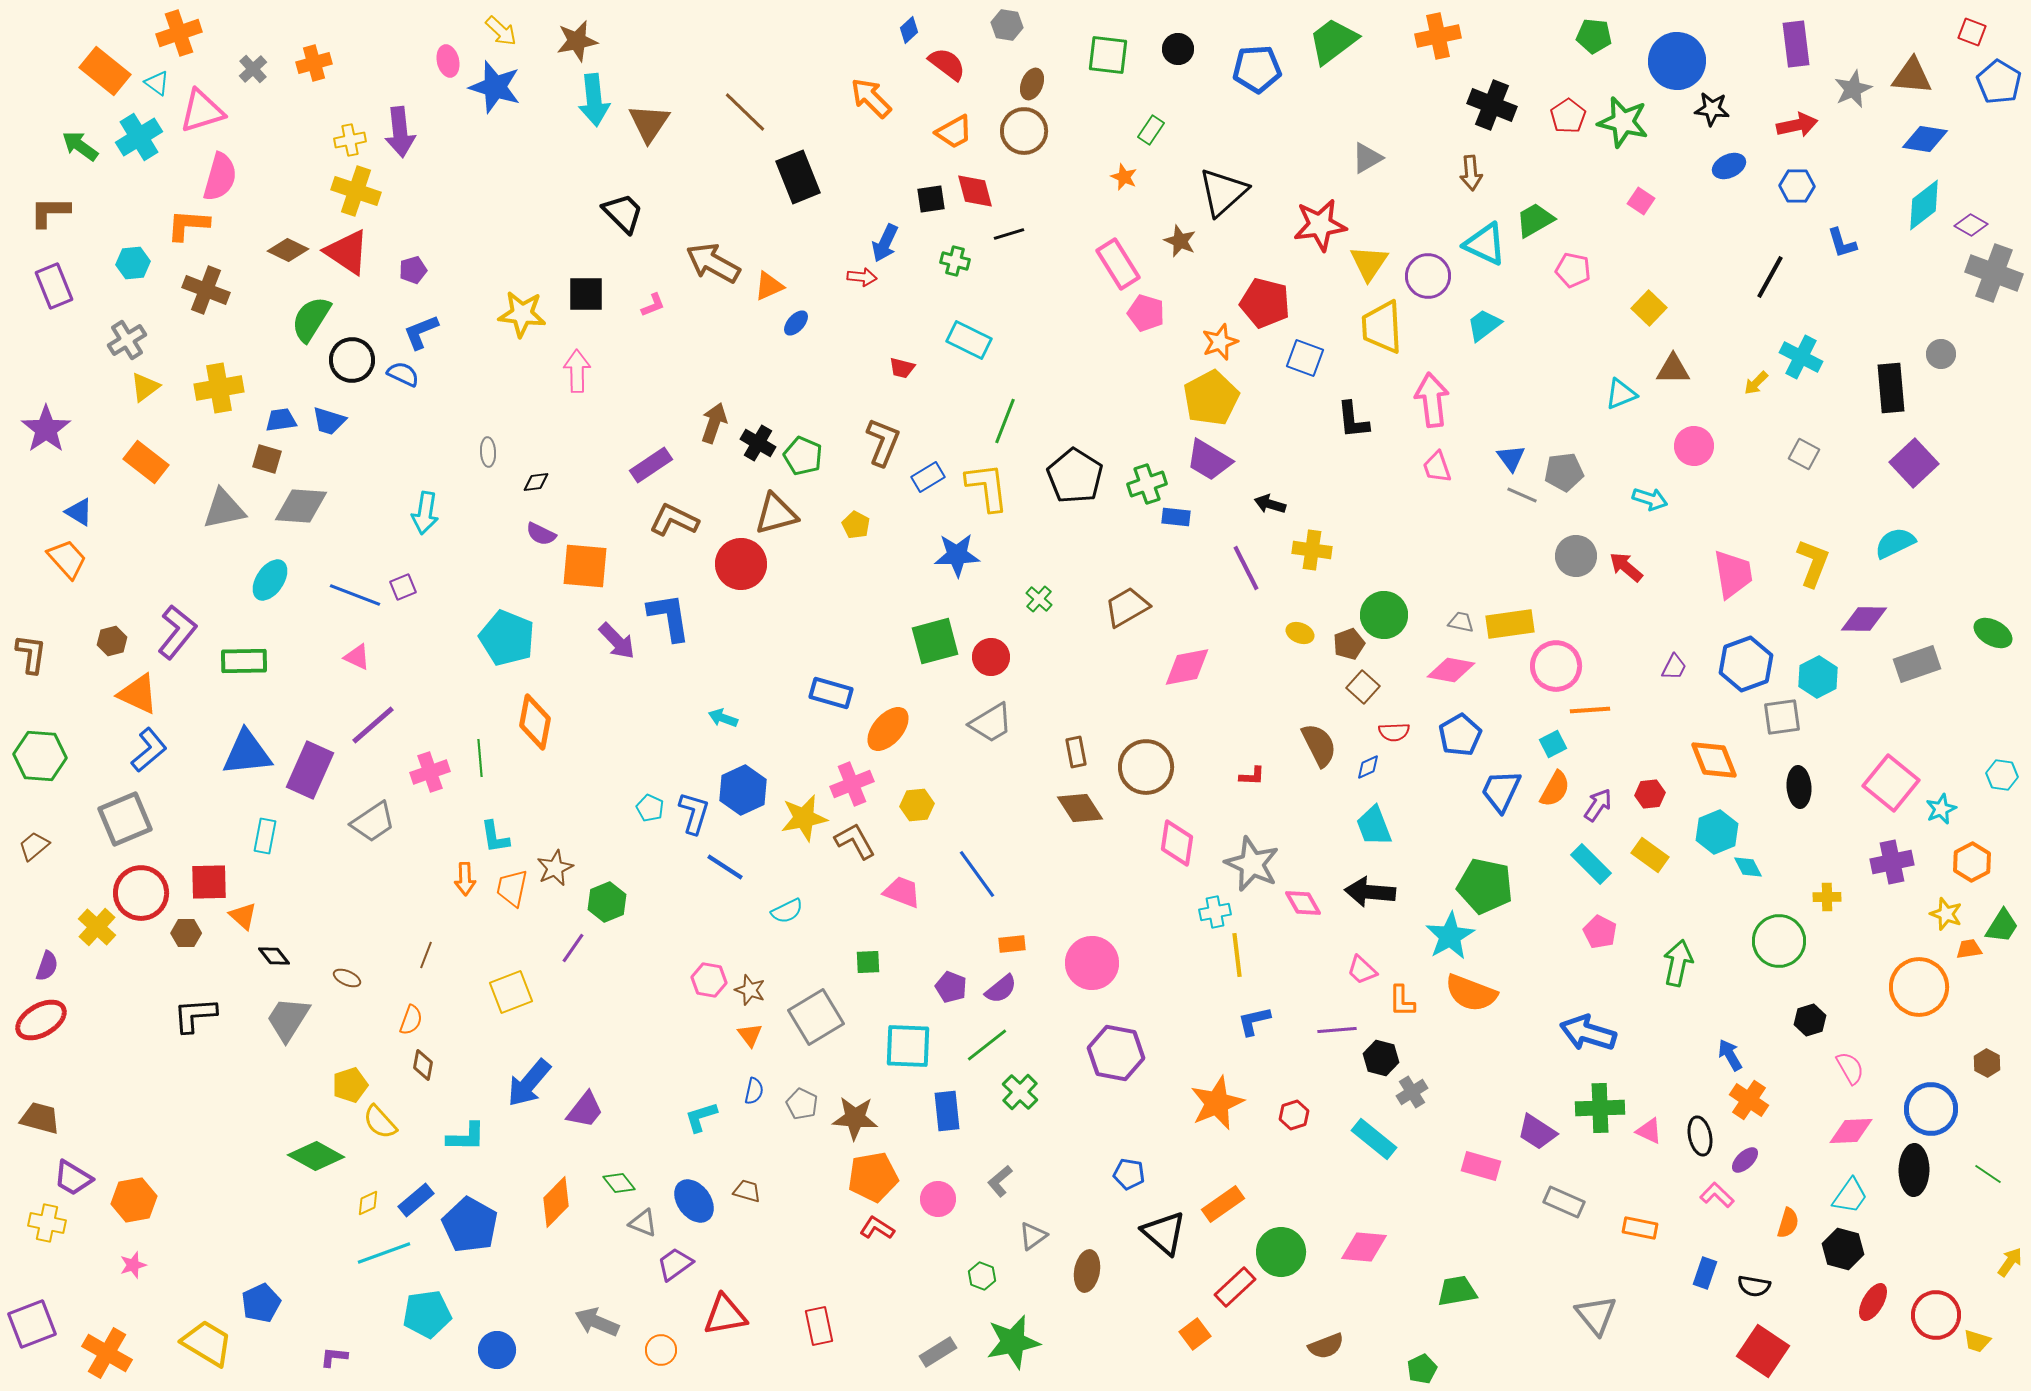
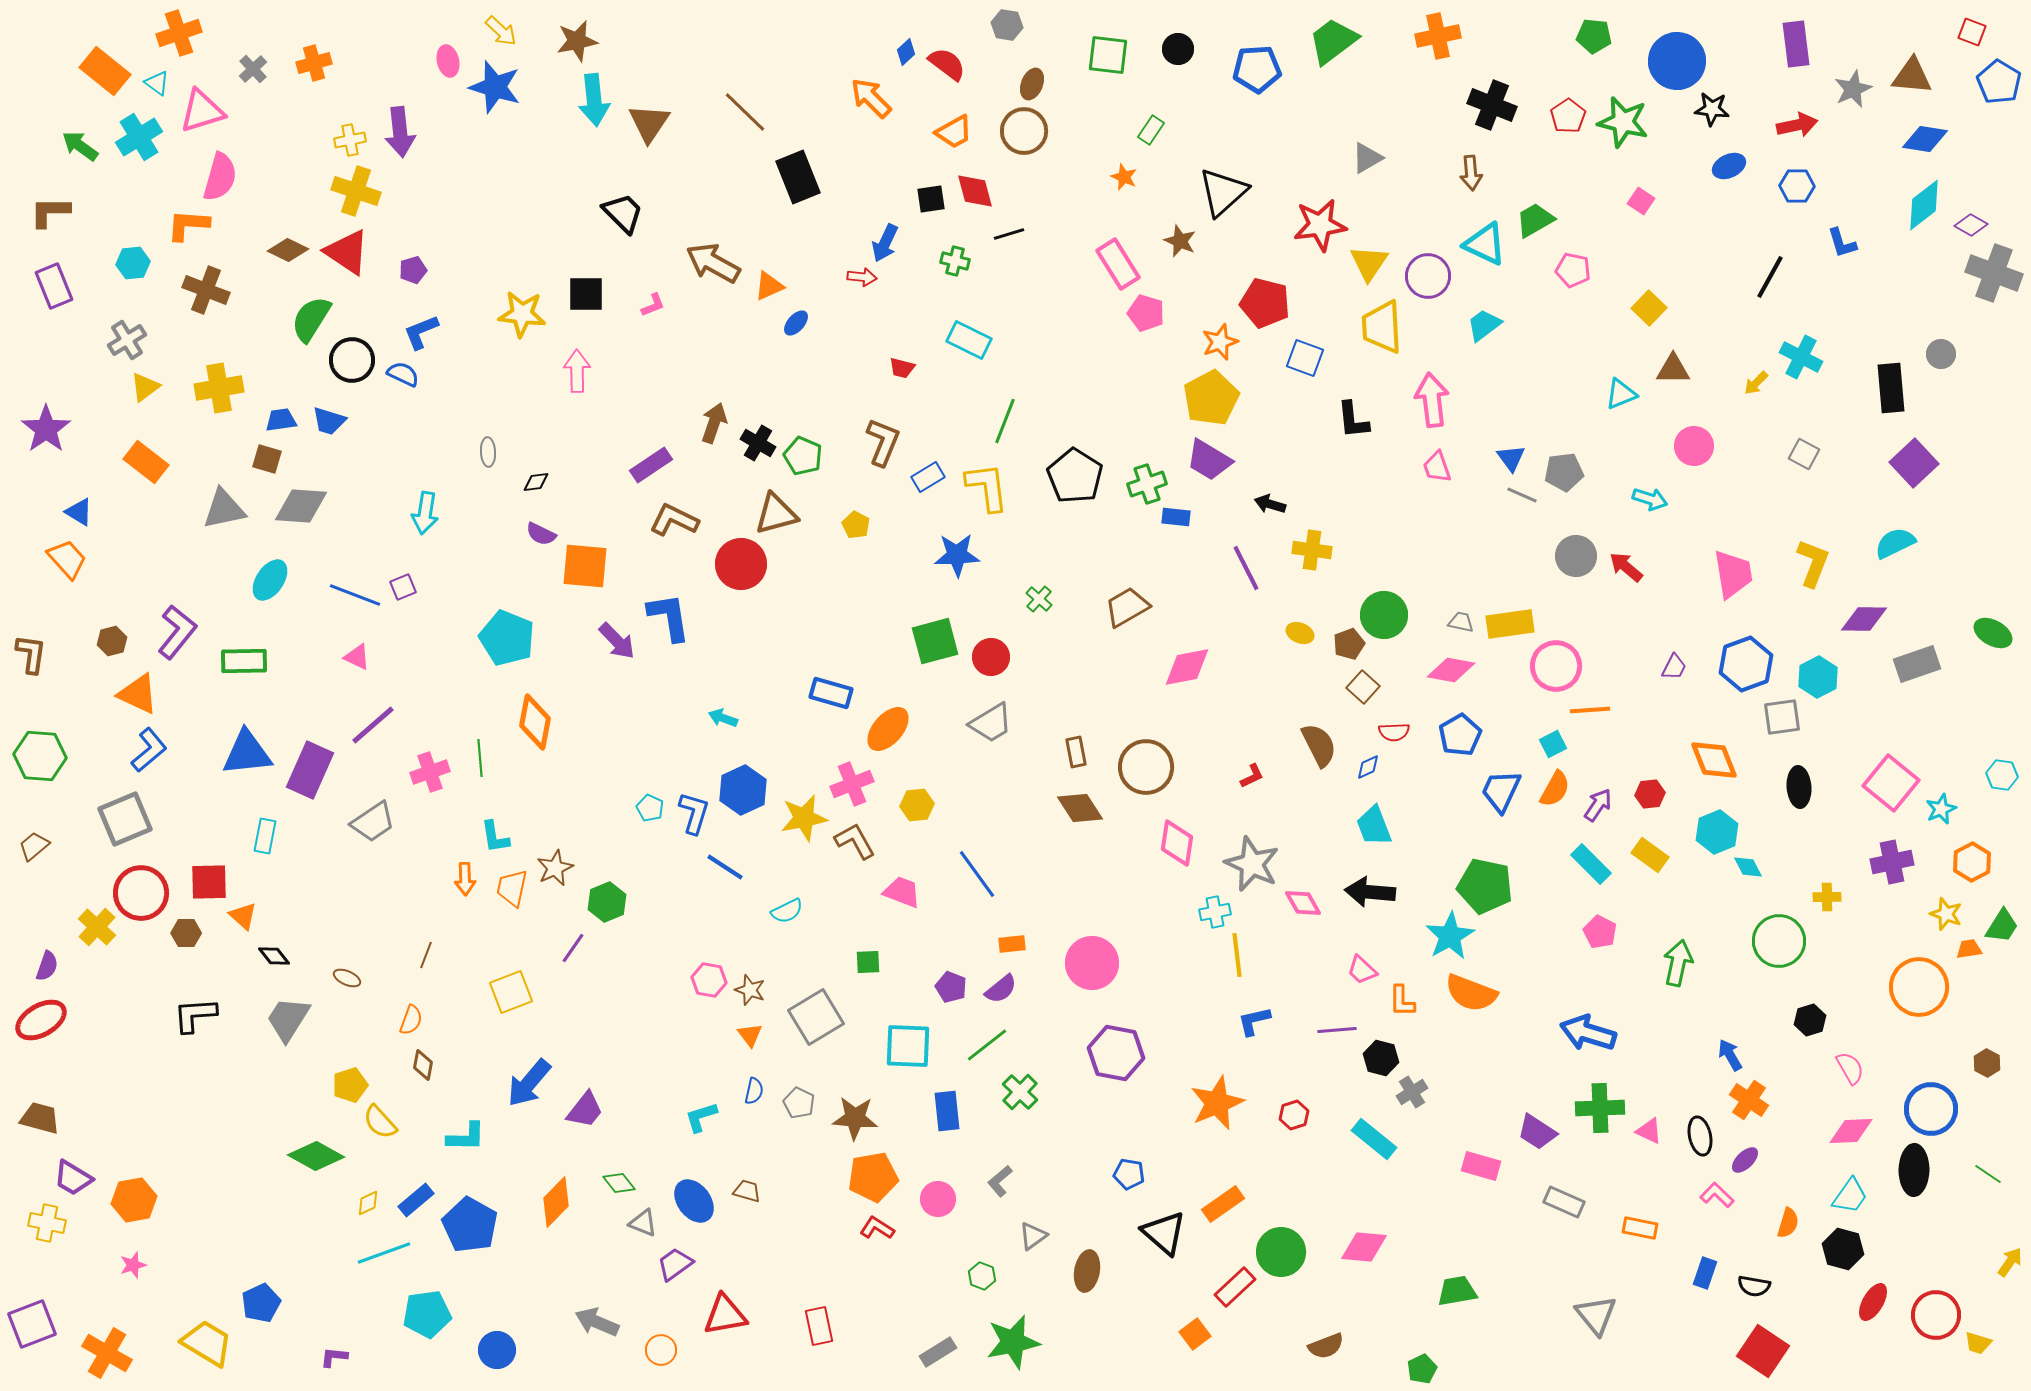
blue diamond at (909, 30): moved 3 px left, 22 px down
red L-shape at (1252, 776): rotated 28 degrees counterclockwise
gray pentagon at (802, 1104): moved 3 px left, 1 px up
yellow trapezoid at (1977, 1341): moved 1 px right, 2 px down
